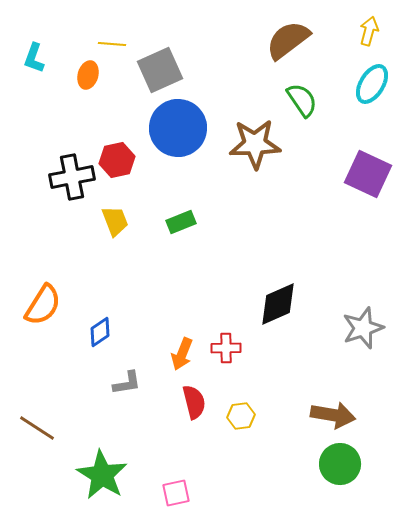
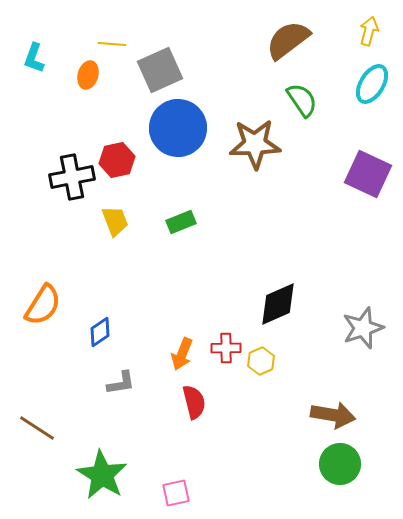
gray L-shape: moved 6 px left
yellow hexagon: moved 20 px right, 55 px up; rotated 16 degrees counterclockwise
